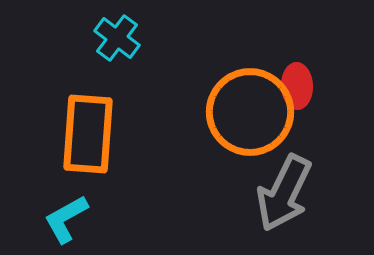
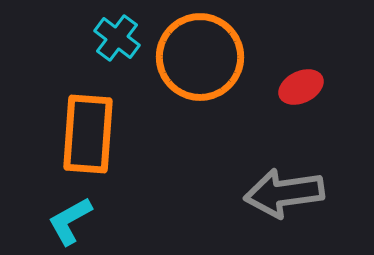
red ellipse: moved 4 px right, 1 px down; rotated 66 degrees clockwise
orange circle: moved 50 px left, 55 px up
gray arrow: rotated 56 degrees clockwise
cyan L-shape: moved 4 px right, 2 px down
